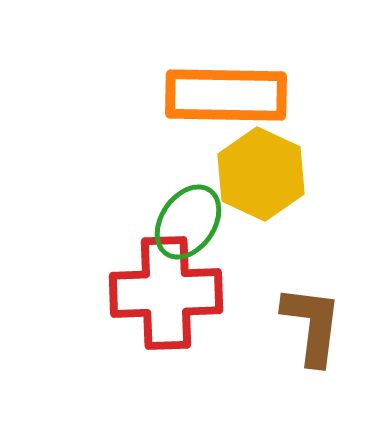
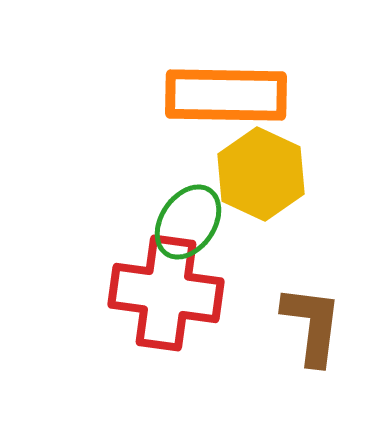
red cross: rotated 10 degrees clockwise
